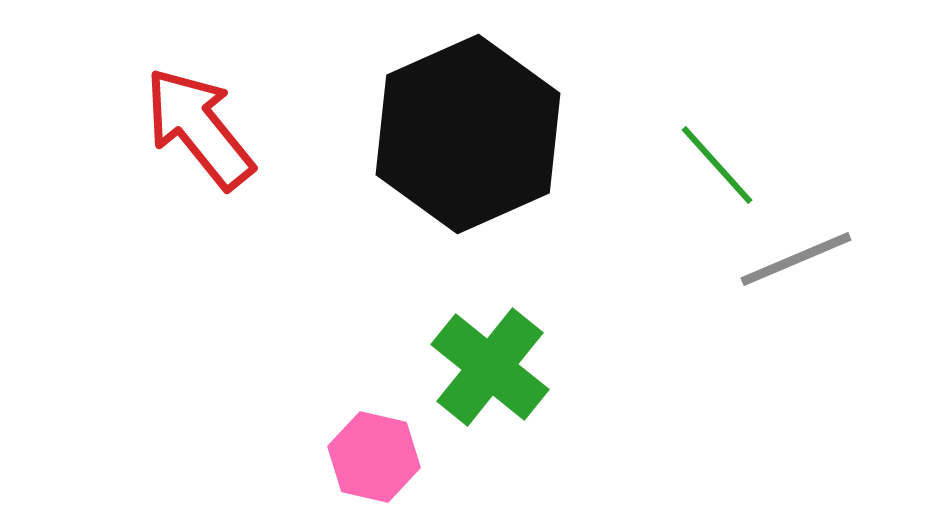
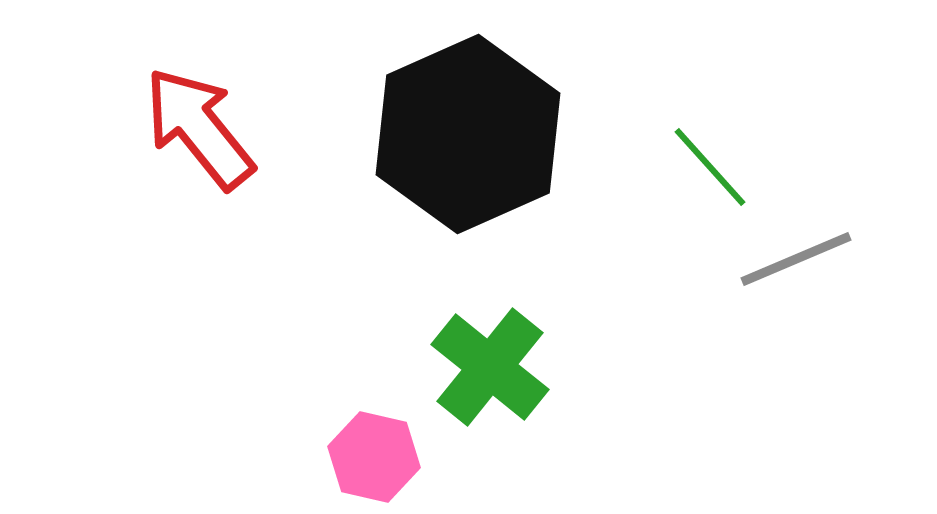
green line: moved 7 px left, 2 px down
